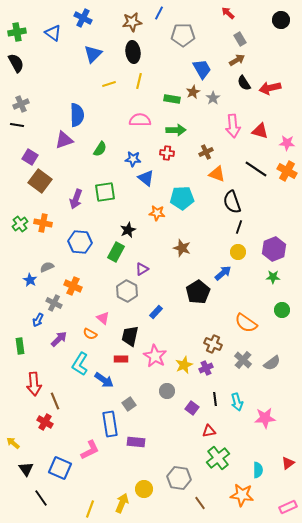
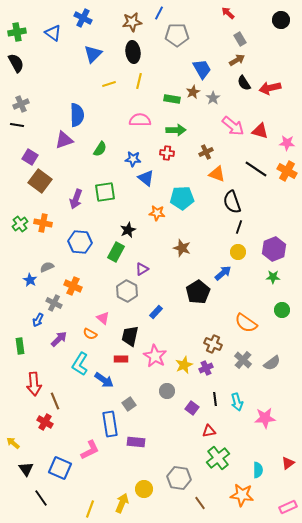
gray pentagon at (183, 35): moved 6 px left
pink arrow at (233, 126): rotated 45 degrees counterclockwise
